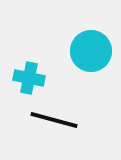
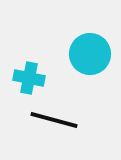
cyan circle: moved 1 px left, 3 px down
